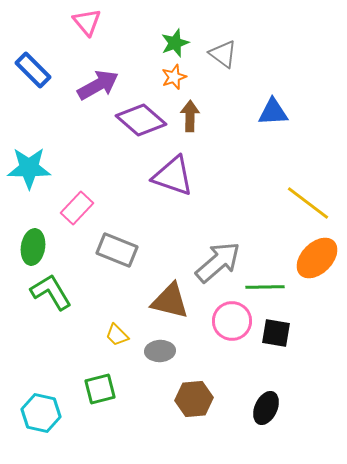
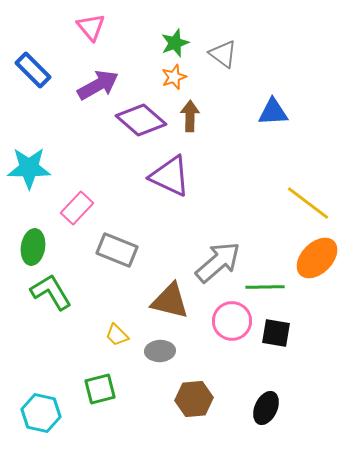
pink triangle: moved 4 px right, 5 px down
purple triangle: moved 3 px left; rotated 6 degrees clockwise
